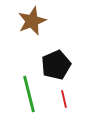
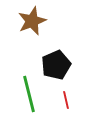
red line: moved 2 px right, 1 px down
